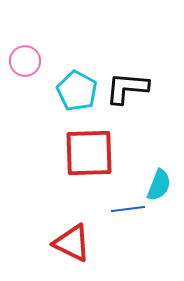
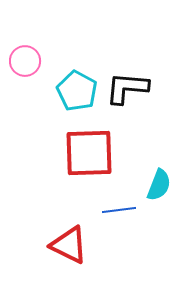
blue line: moved 9 px left, 1 px down
red triangle: moved 3 px left, 2 px down
